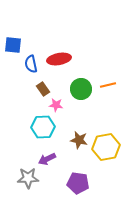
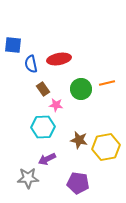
orange line: moved 1 px left, 2 px up
